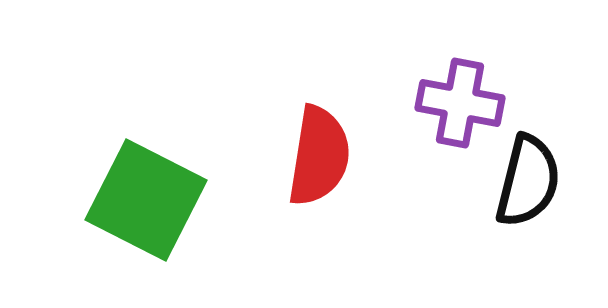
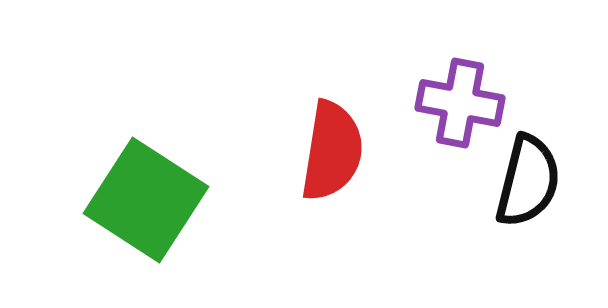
red semicircle: moved 13 px right, 5 px up
green square: rotated 6 degrees clockwise
